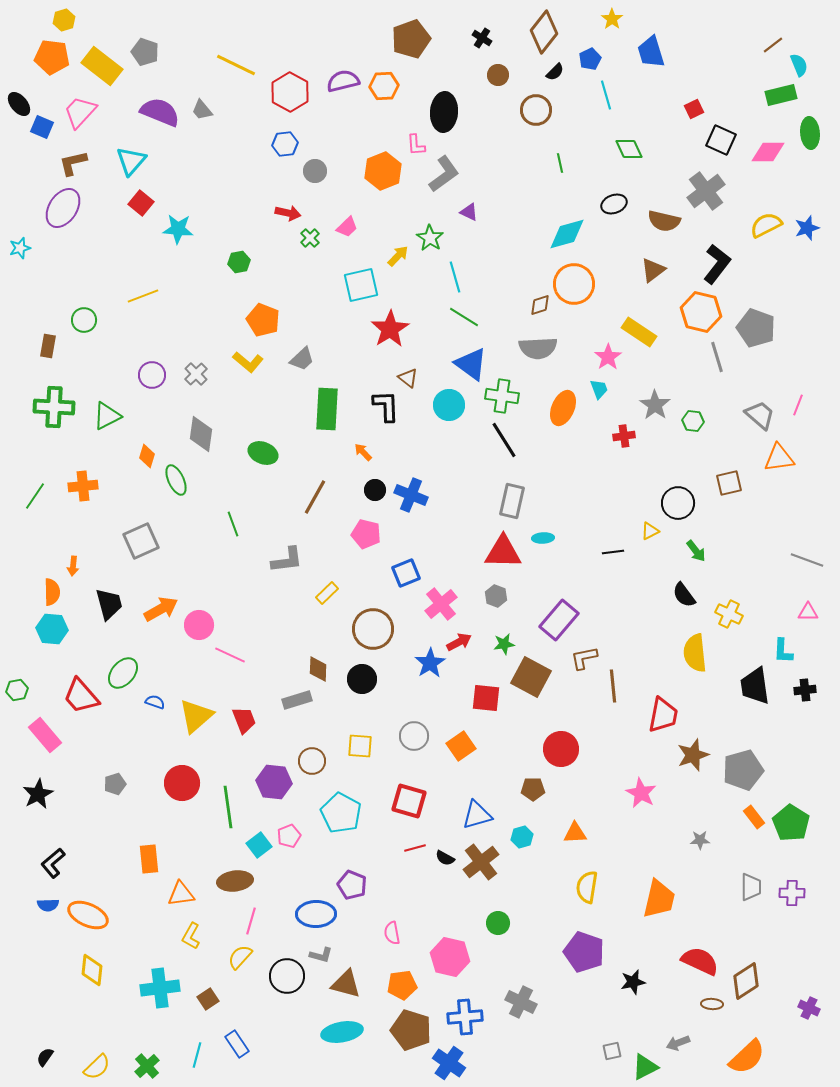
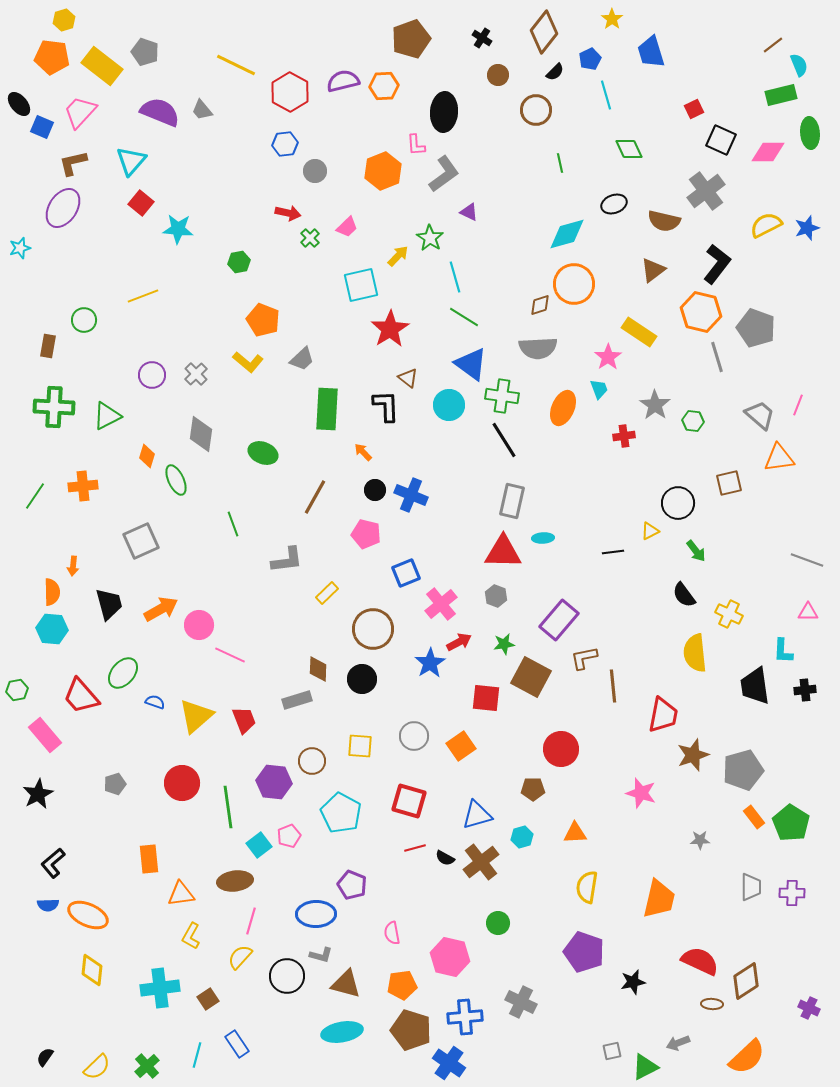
pink star at (641, 793): rotated 12 degrees counterclockwise
